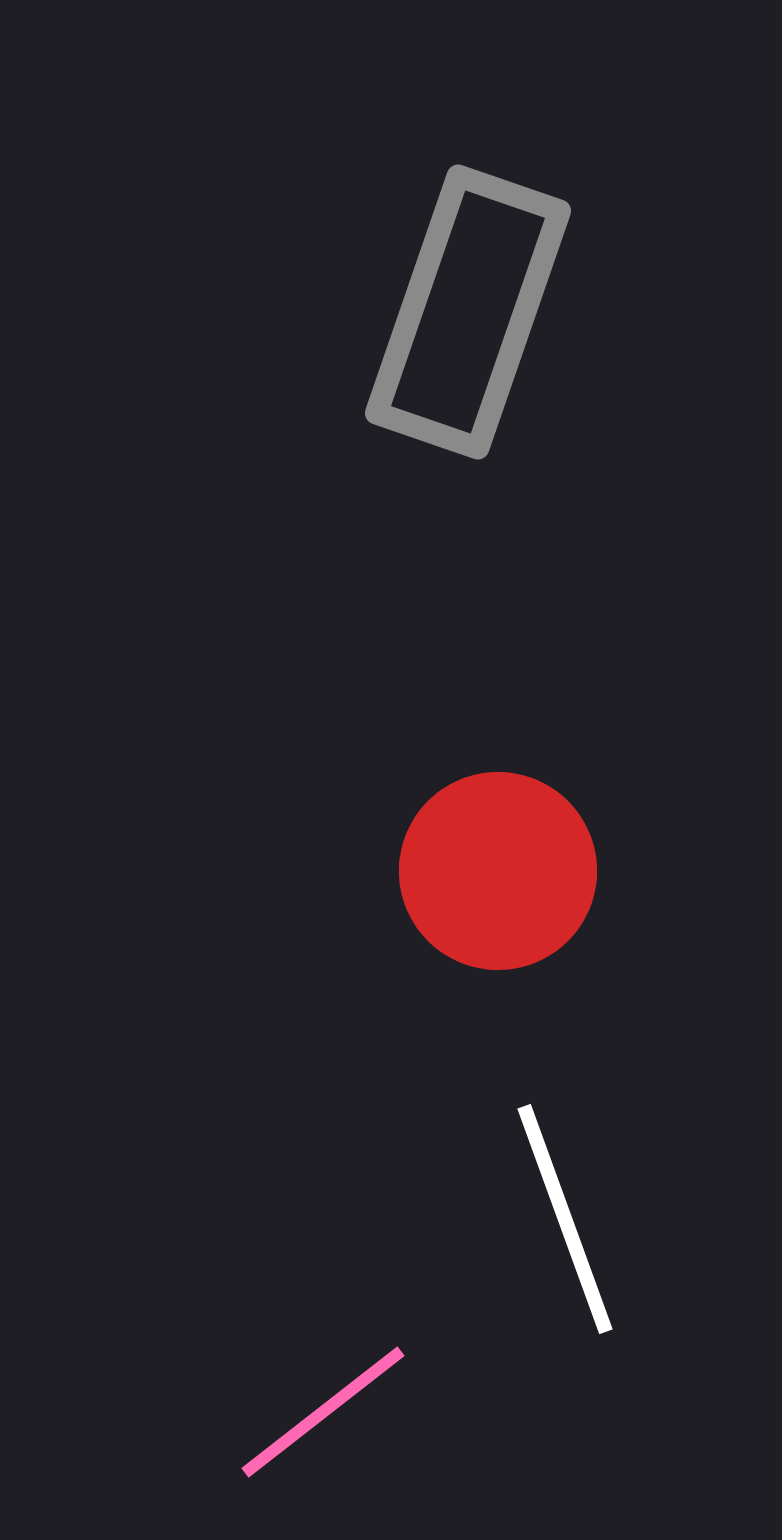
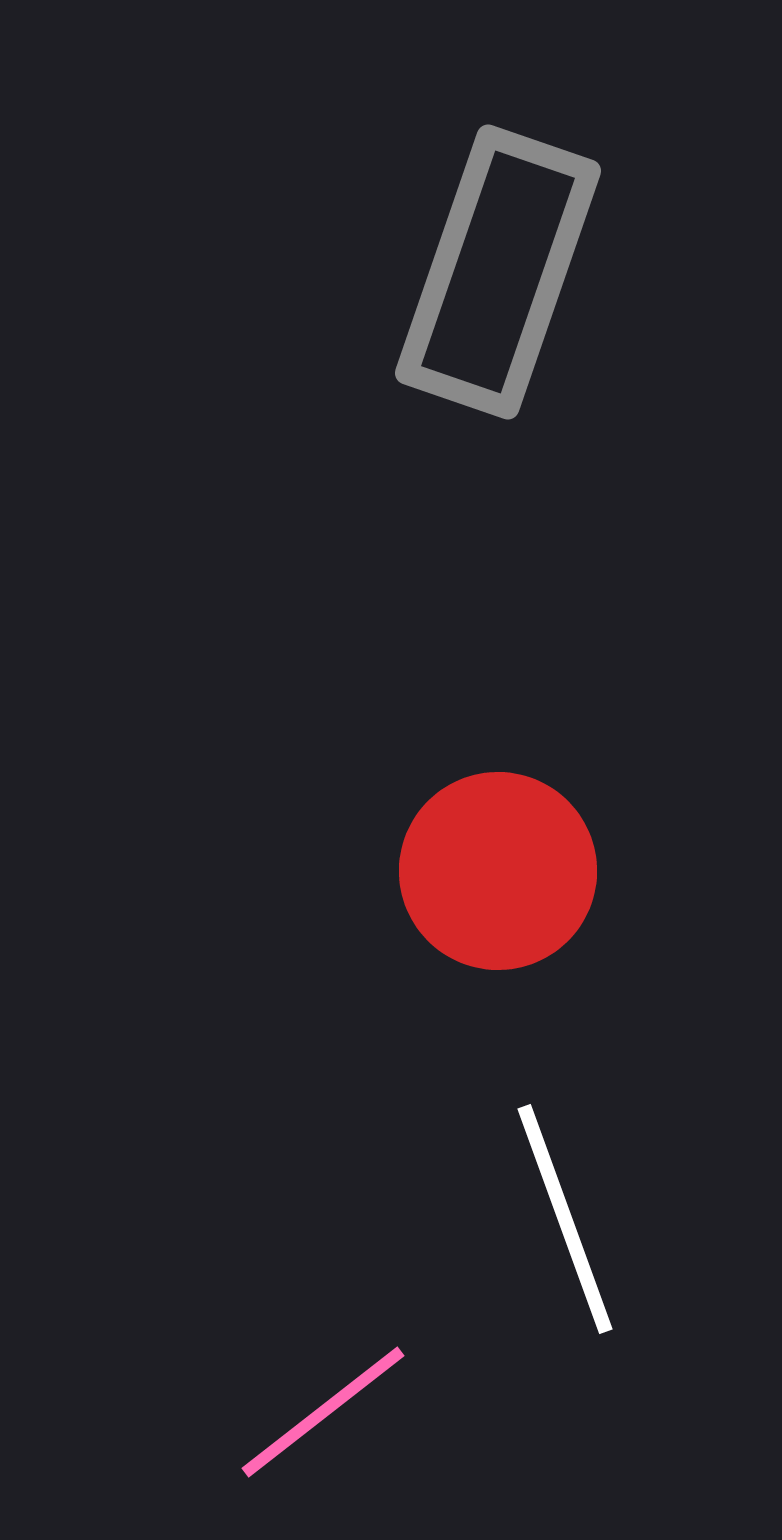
gray rectangle: moved 30 px right, 40 px up
